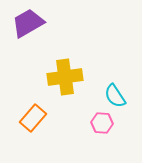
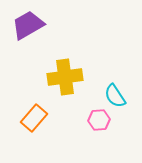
purple trapezoid: moved 2 px down
orange rectangle: moved 1 px right
pink hexagon: moved 3 px left, 3 px up; rotated 10 degrees counterclockwise
